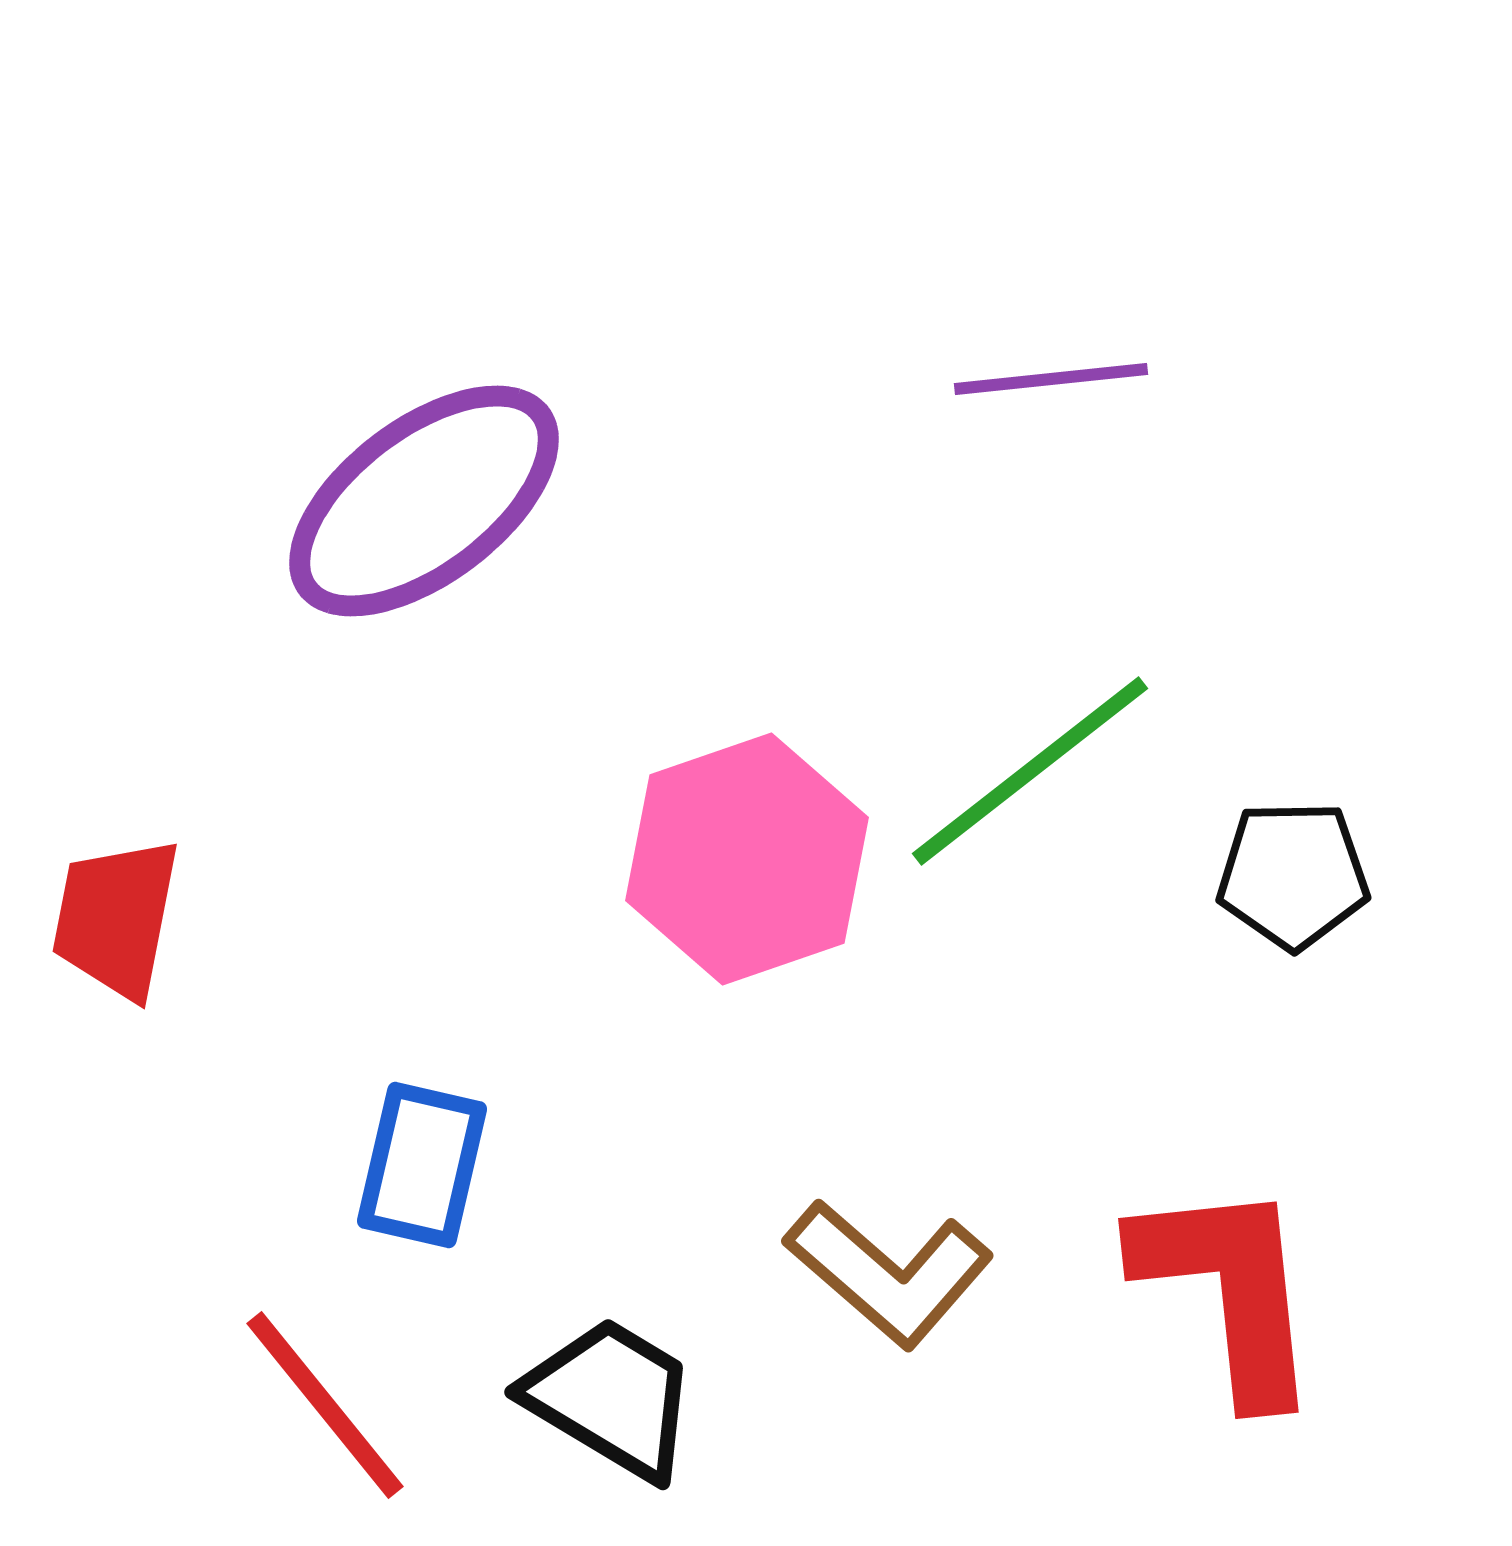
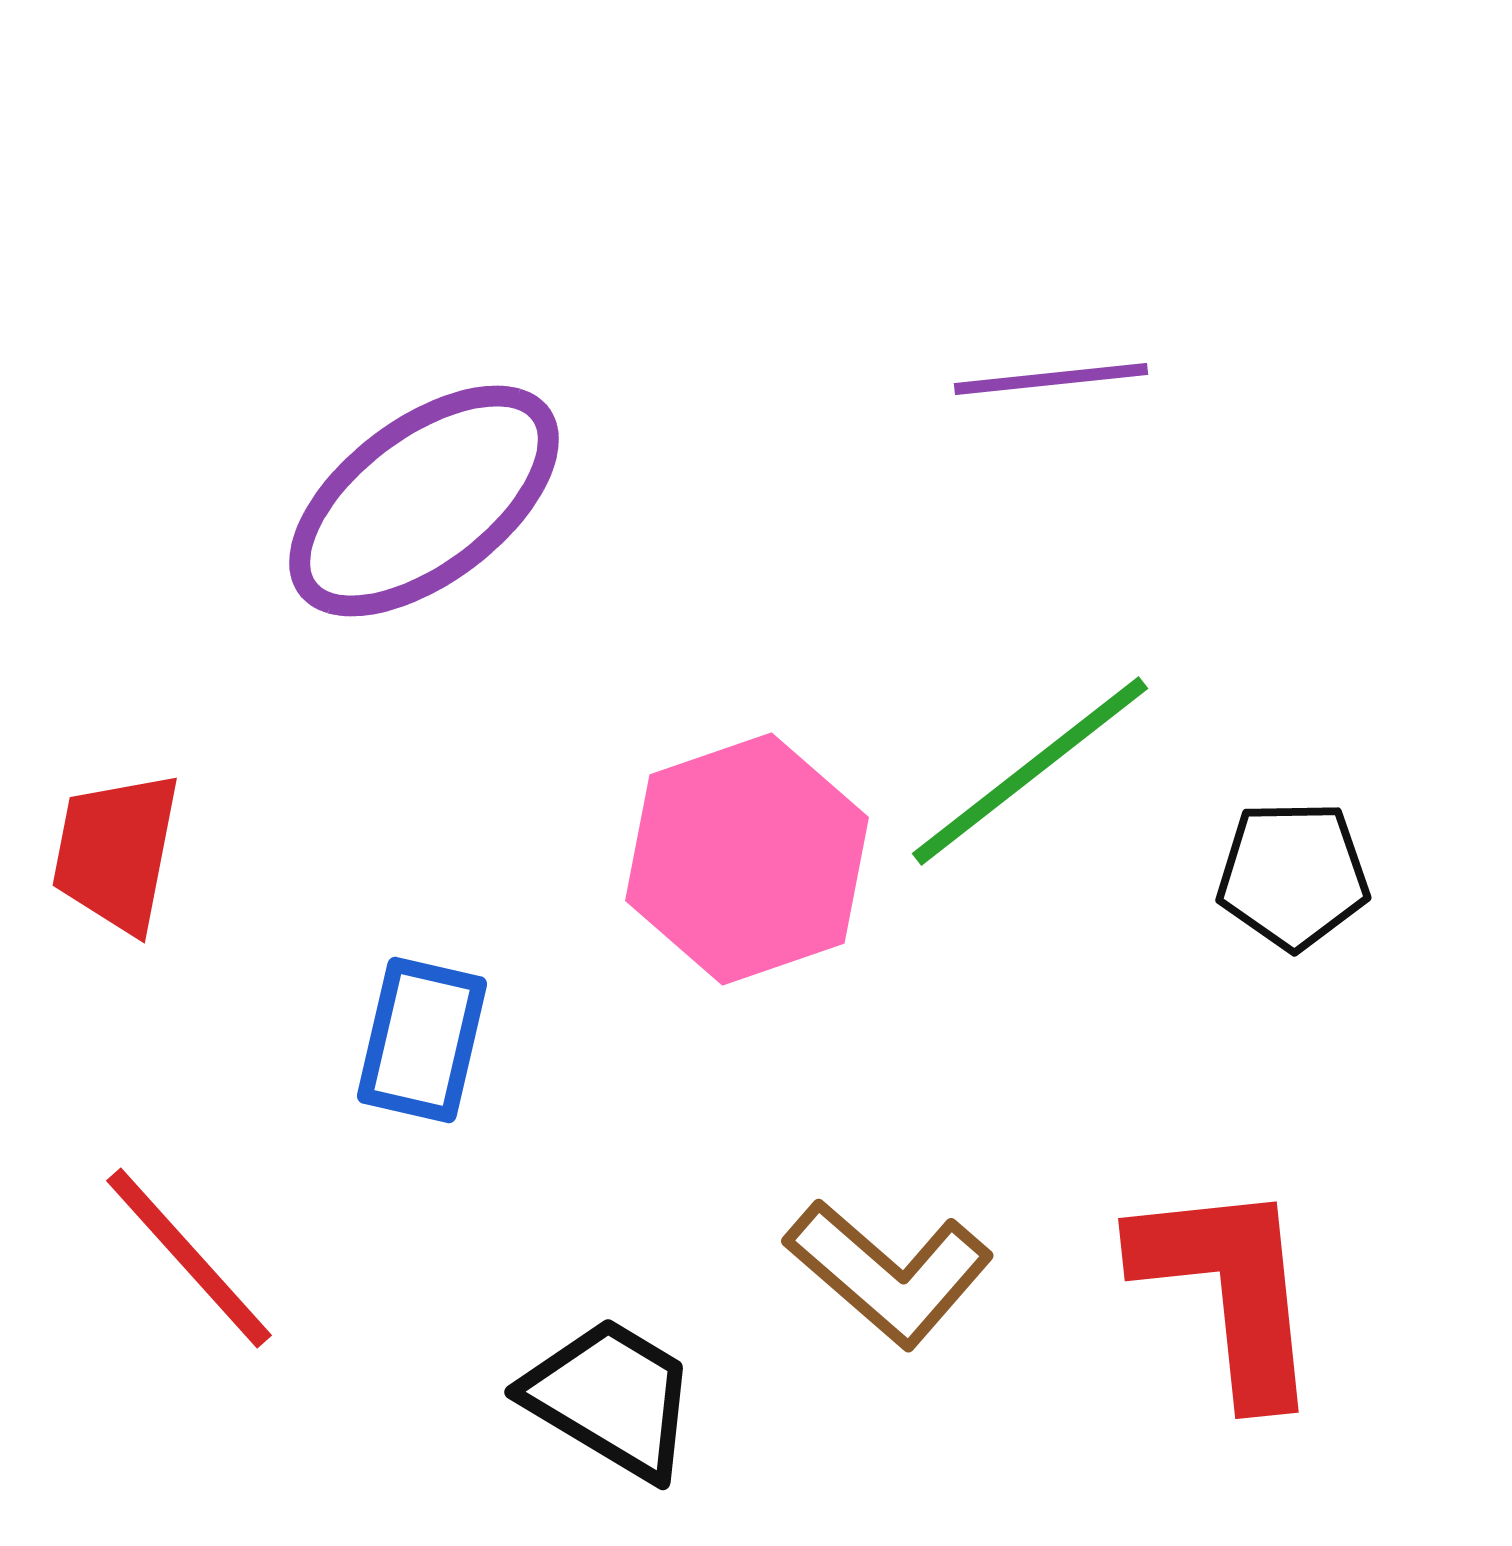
red trapezoid: moved 66 px up
blue rectangle: moved 125 px up
red line: moved 136 px left, 147 px up; rotated 3 degrees counterclockwise
